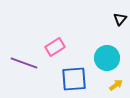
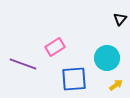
purple line: moved 1 px left, 1 px down
